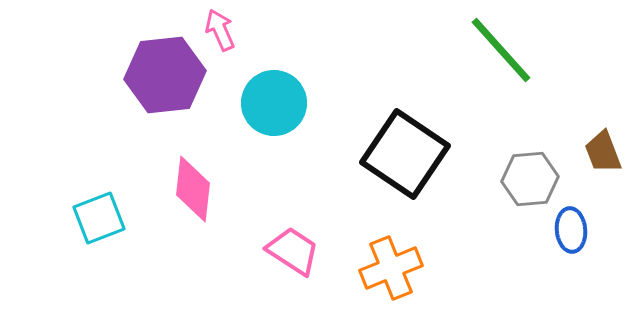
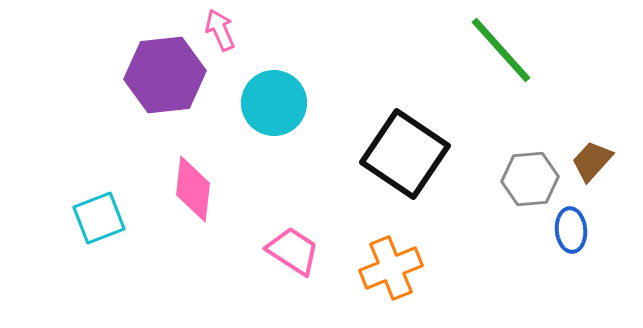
brown trapezoid: moved 11 px left, 9 px down; rotated 63 degrees clockwise
